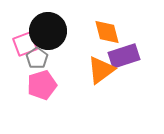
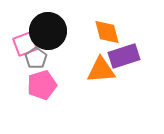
gray pentagon: moved 1 px left
orange triangle: rotated 32 degrees clockwise
